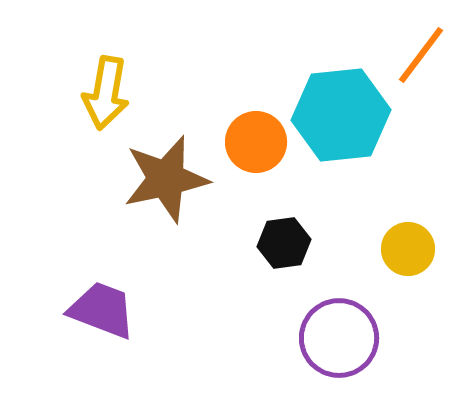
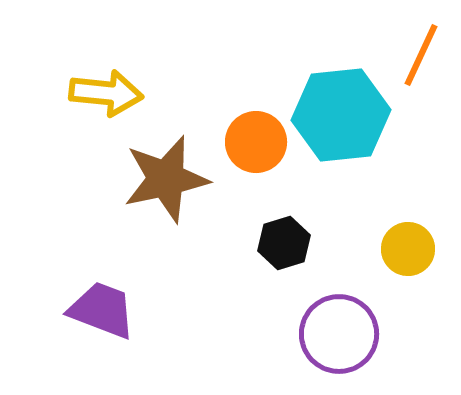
orange line: rotated 12 degrees counterclockwise
yellow arrow: rotated 94 degrees counterclockwise
black hexagon: rotated 9 degrees counterclockwise
purple circle: moved 4 px up
